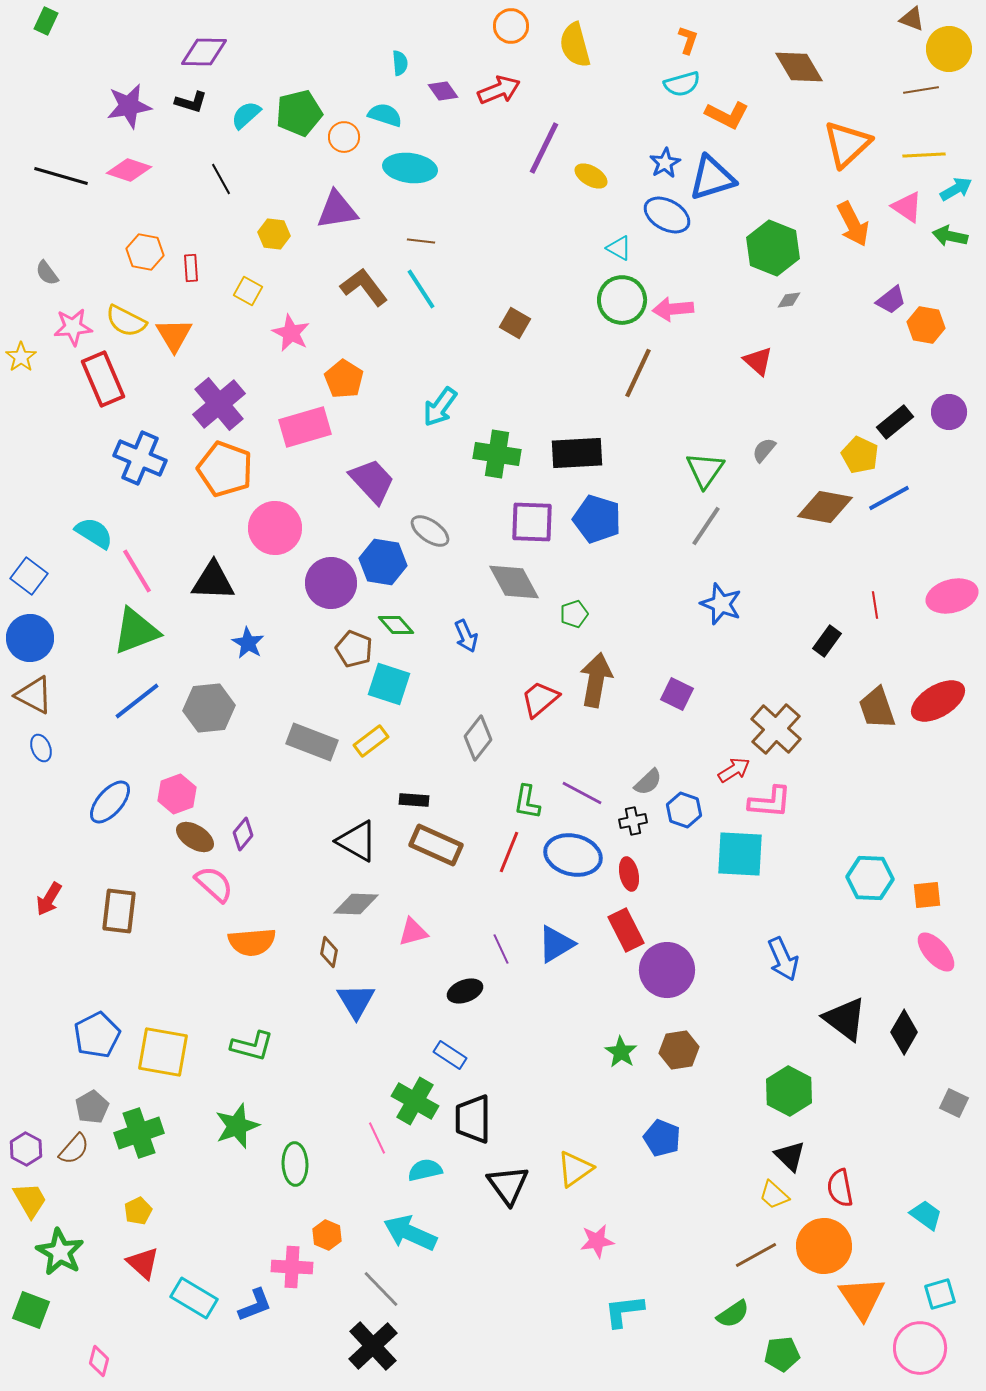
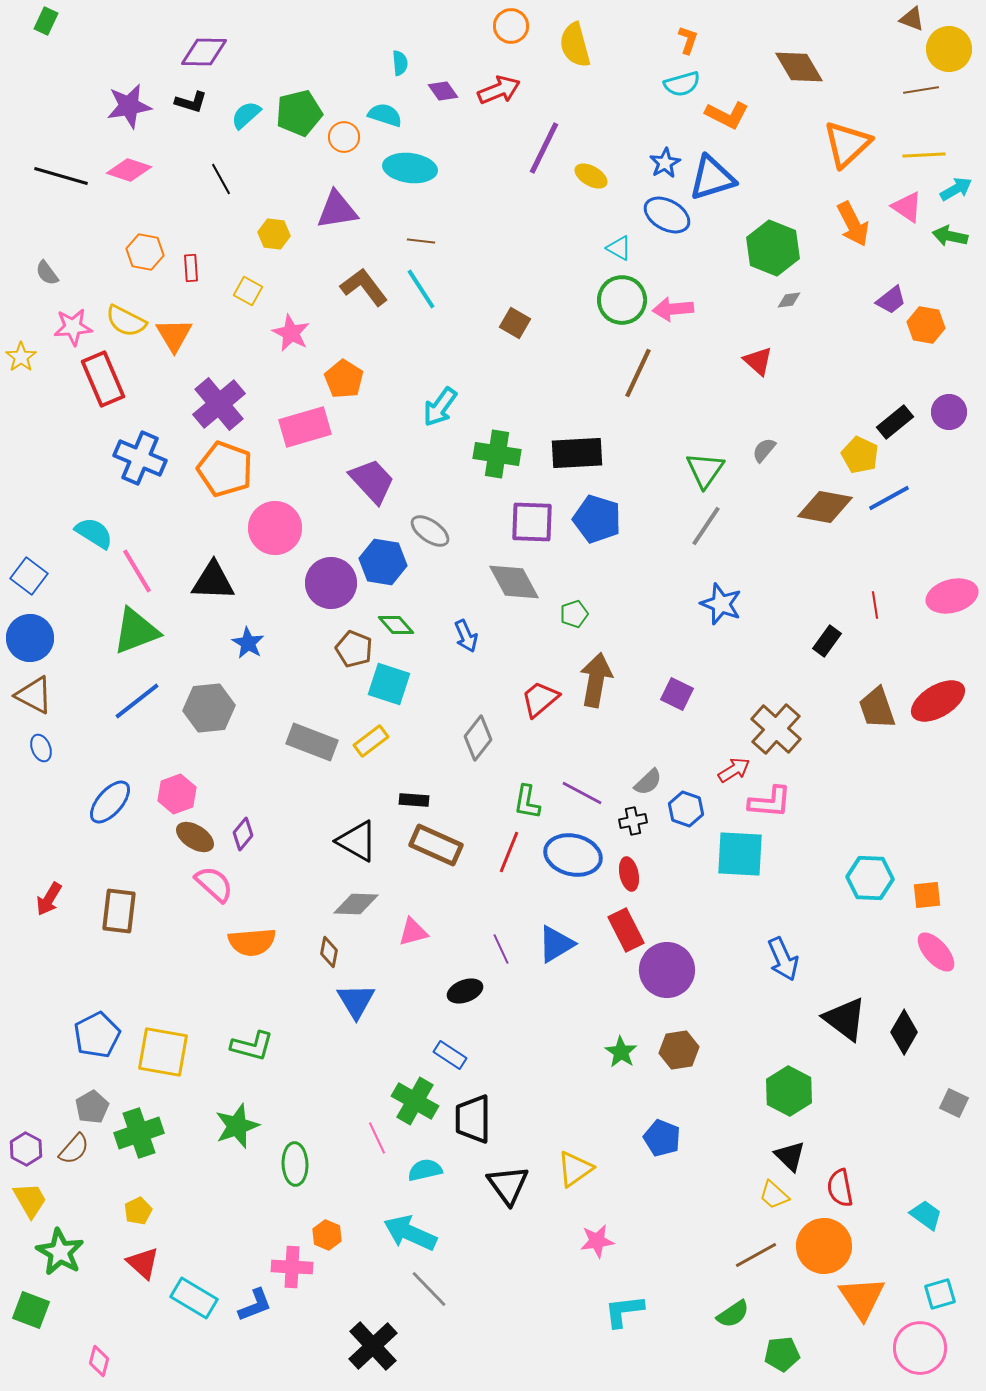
blue hexagon at (684, 810): moved 2 px right, 1 px up
gray line at (381, 1289): moved 48 px right
